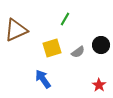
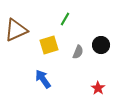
yellow square: moved 3 px left, 3 px up
gray semicircle: rotated 32 degrees counterclockwise
red star: moved 1 px left, 3 px down
